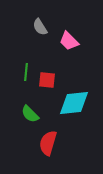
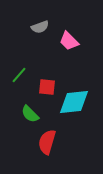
gray semicircle: rotated 78 degrees counterclockwise
green line: moved 7 px left, 3 px down; rotated 36 degrees clockwise
red square: moved 7 px down
cyan diamond: moved 1 px up
red semicircle: moved 1 px left, 1 px up
